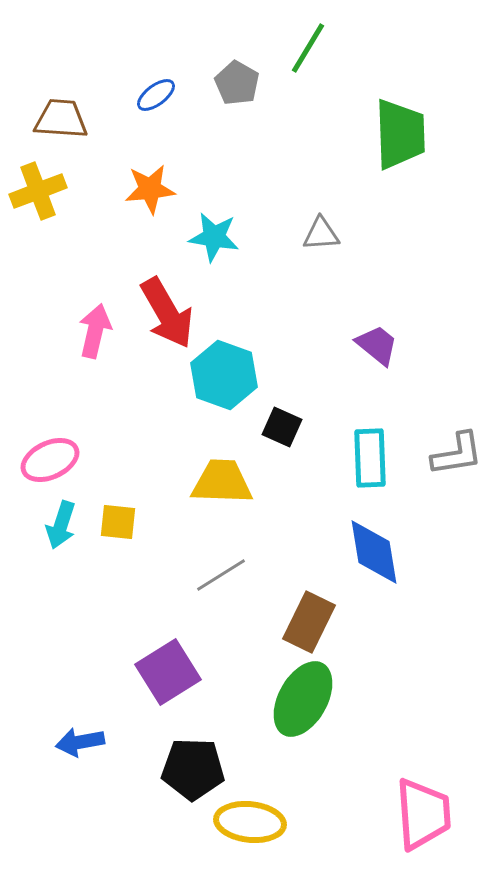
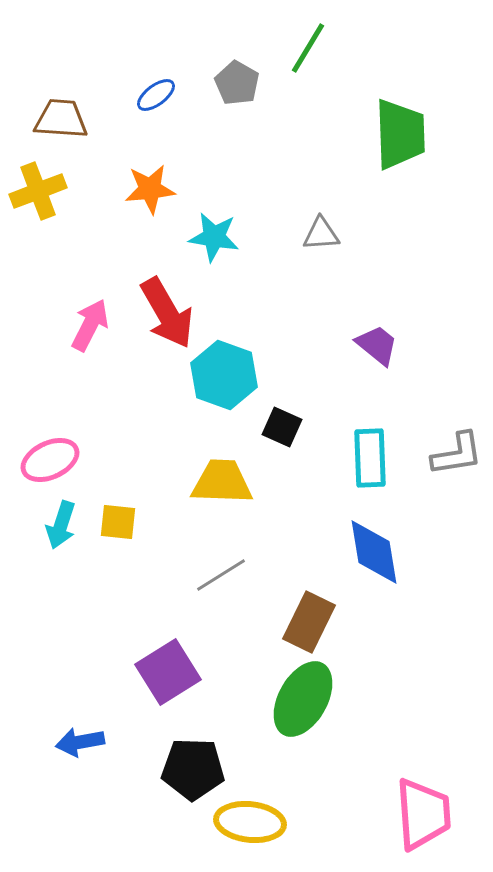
pink arrow: moved 5 px left, 6 px up; rotated 14 degrees clockwise
